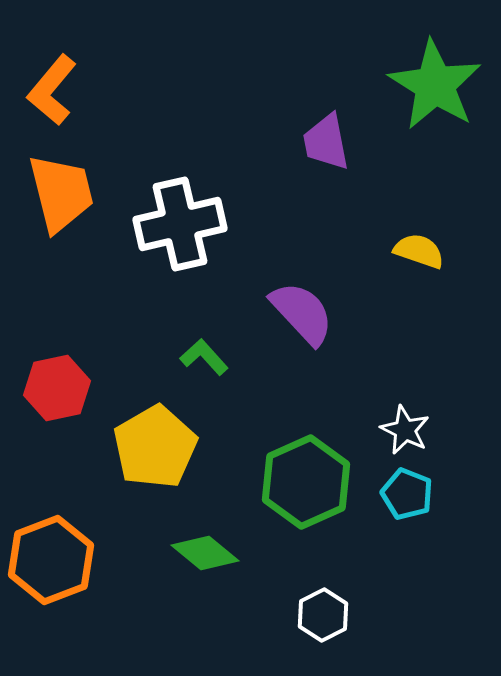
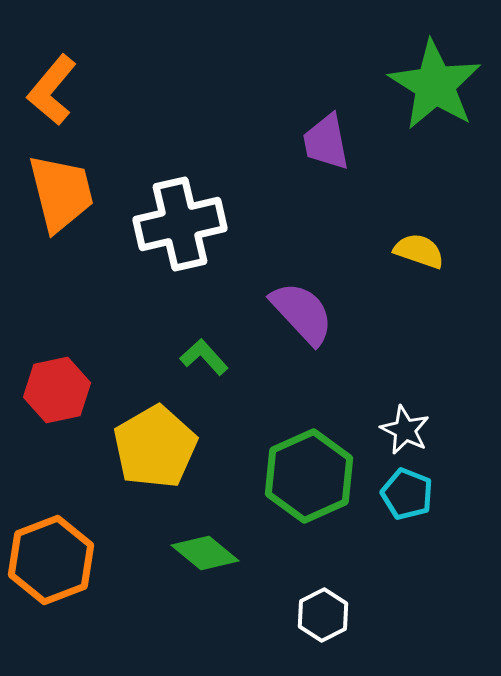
red hexagon: moved 2 px down
green hexagon: moved 3 px right, 6 px up
